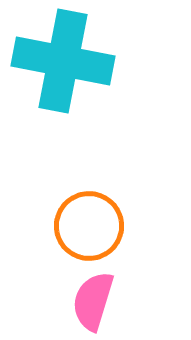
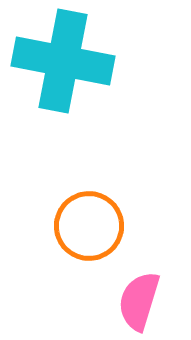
pink semicircle: moved 46 px right
